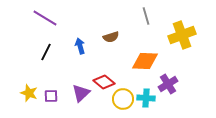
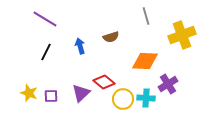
purple line: moved 1 px down
